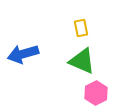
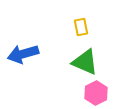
yellow rectangle: moved 1 px up
green triangle: moved 3 px right, 1 px down
